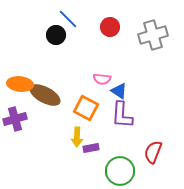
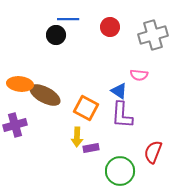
blue line: rotated 45 degrees counterclockwise
pink semicircle: moved 37 px right, 4 px up
purple cross: moved 6 px down
